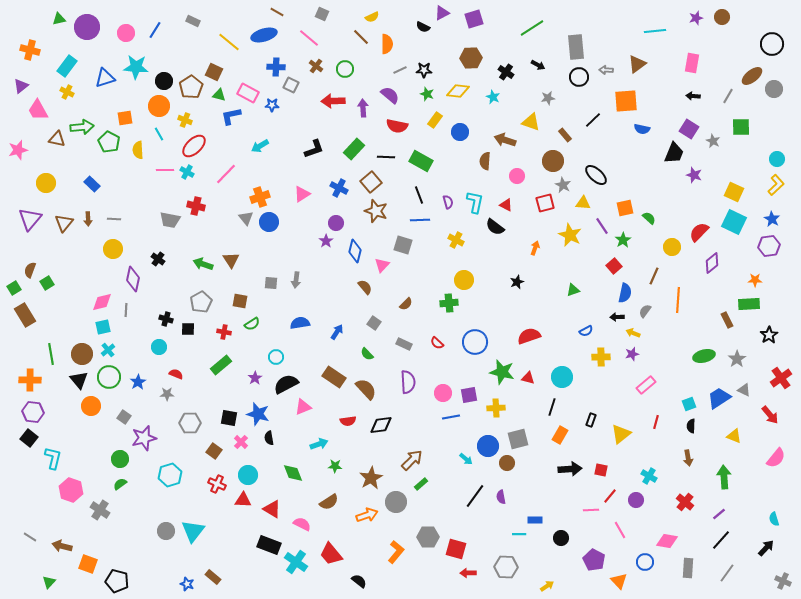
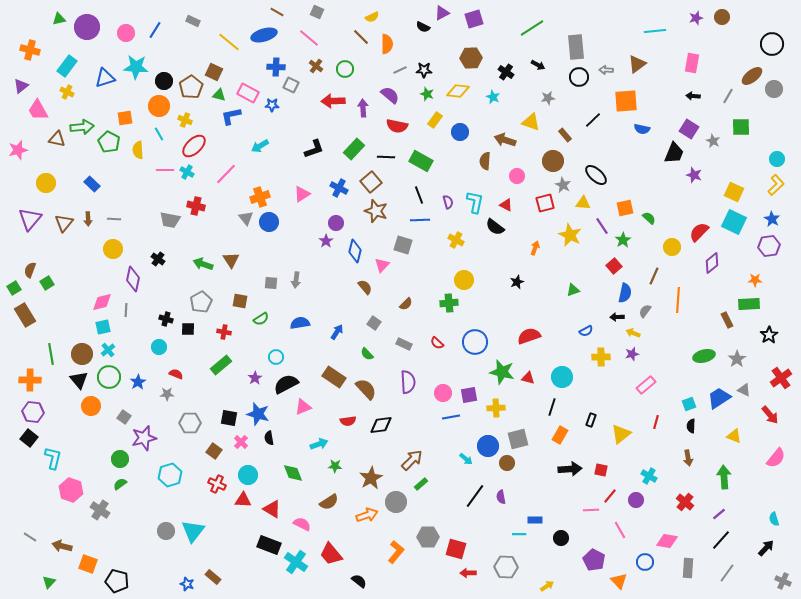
gray square at (322, 14): moved 5 px left, 2 px up
green semicircle at (252, 324): moved 9 px right, 5 px up
